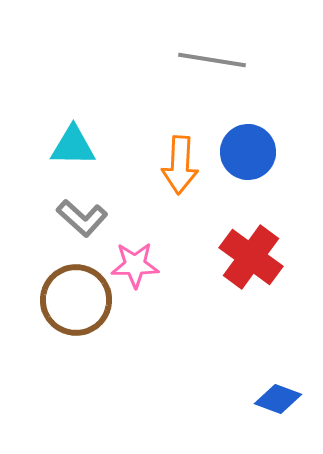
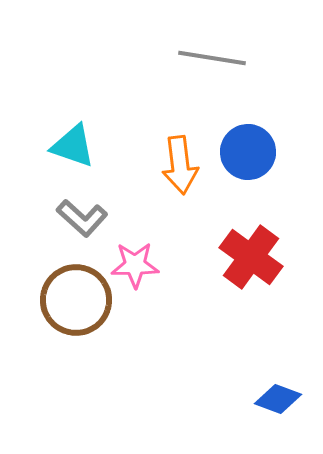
gray line: moved 2 px up
cyan triangle: rotated 18 degrees clockwise
orange arrow: rotated 10 degrees counterclockwise
